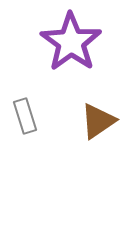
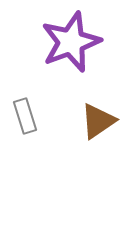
purple star: rotated 16 degrees clockwise
